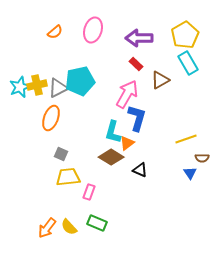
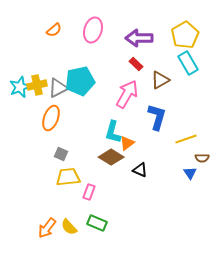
orange semicircle: moved 1 px left, 2 px up
blue L-shape: moved 20 px right, 1 px up
